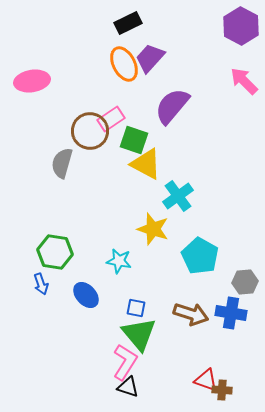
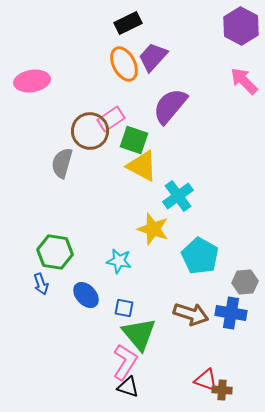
purple trapezoid: moved 3 px right, 1 px up
purple semicircle: moved 2 px left
yellow triangle: moved 4 px left, 2 px down
blue square: moved 12 px left
